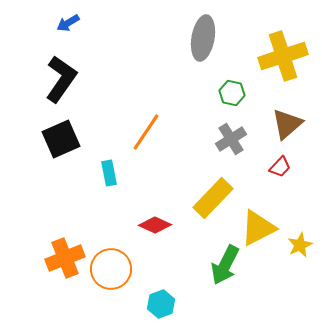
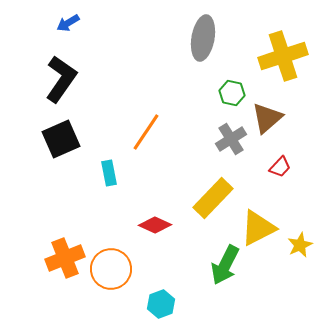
brown triangle: moved 20 px left, 6 px up
